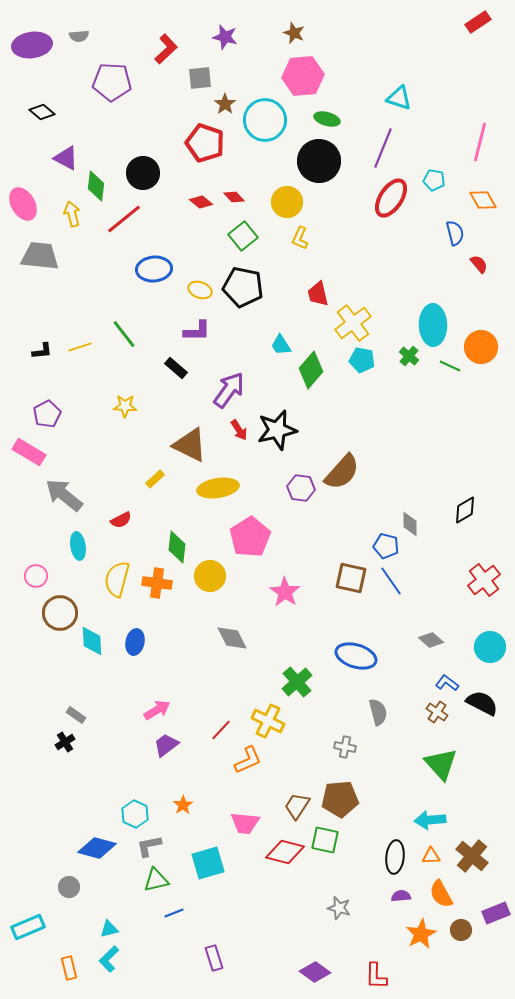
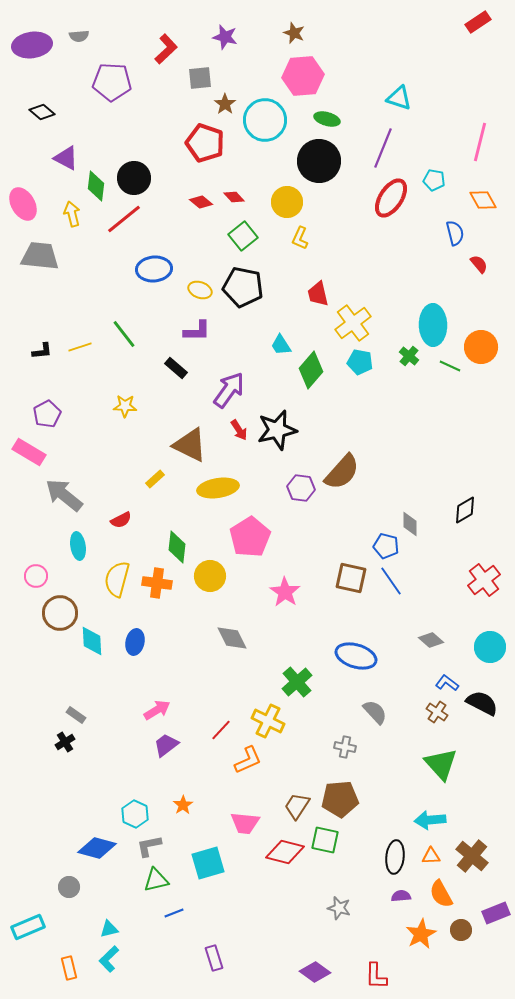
black circle at (143, 173): moved 9 px left, 5 px down
cyan pentagon at (362, 360): moved 2 px left, 2 px down
gray semicircle at (378, 712): moved 3 px left; rotated 28 degrees counterclockwise
